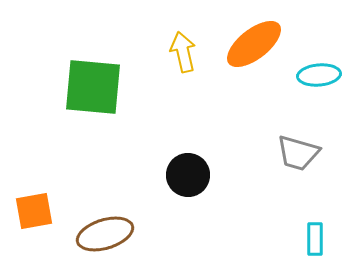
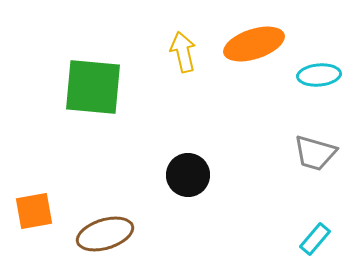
orange ellipse: rotated 20 degrees clockwise
gray trapezoid: moved 17 px right
cyan rectangle: rotated 40 degrees clockwise
